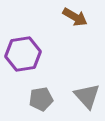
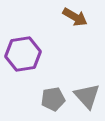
gray pentagon: moved 12 px right
